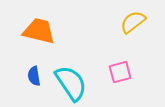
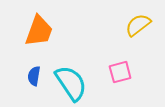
yellow semicircle: moved 5 px right, 3 px down
orange trapezoid: rotated 96 degrees clockwise
blue semicircle: rotated 18 degrees clockwise
